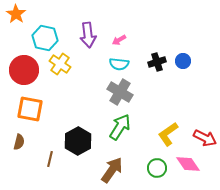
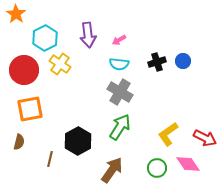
cyan hexagon: rotated 20 degrees clockwise
orange square: rotated 20 degrees counterclockwise
